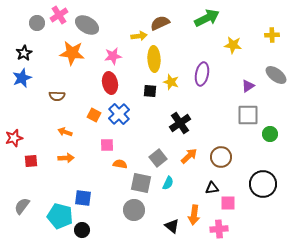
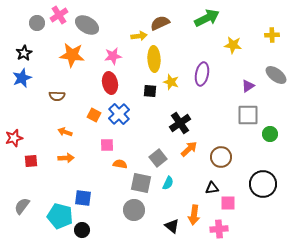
orange star at (72, 53): moved 2 px down
orange arrow at (189, 156): moved 7 px up
